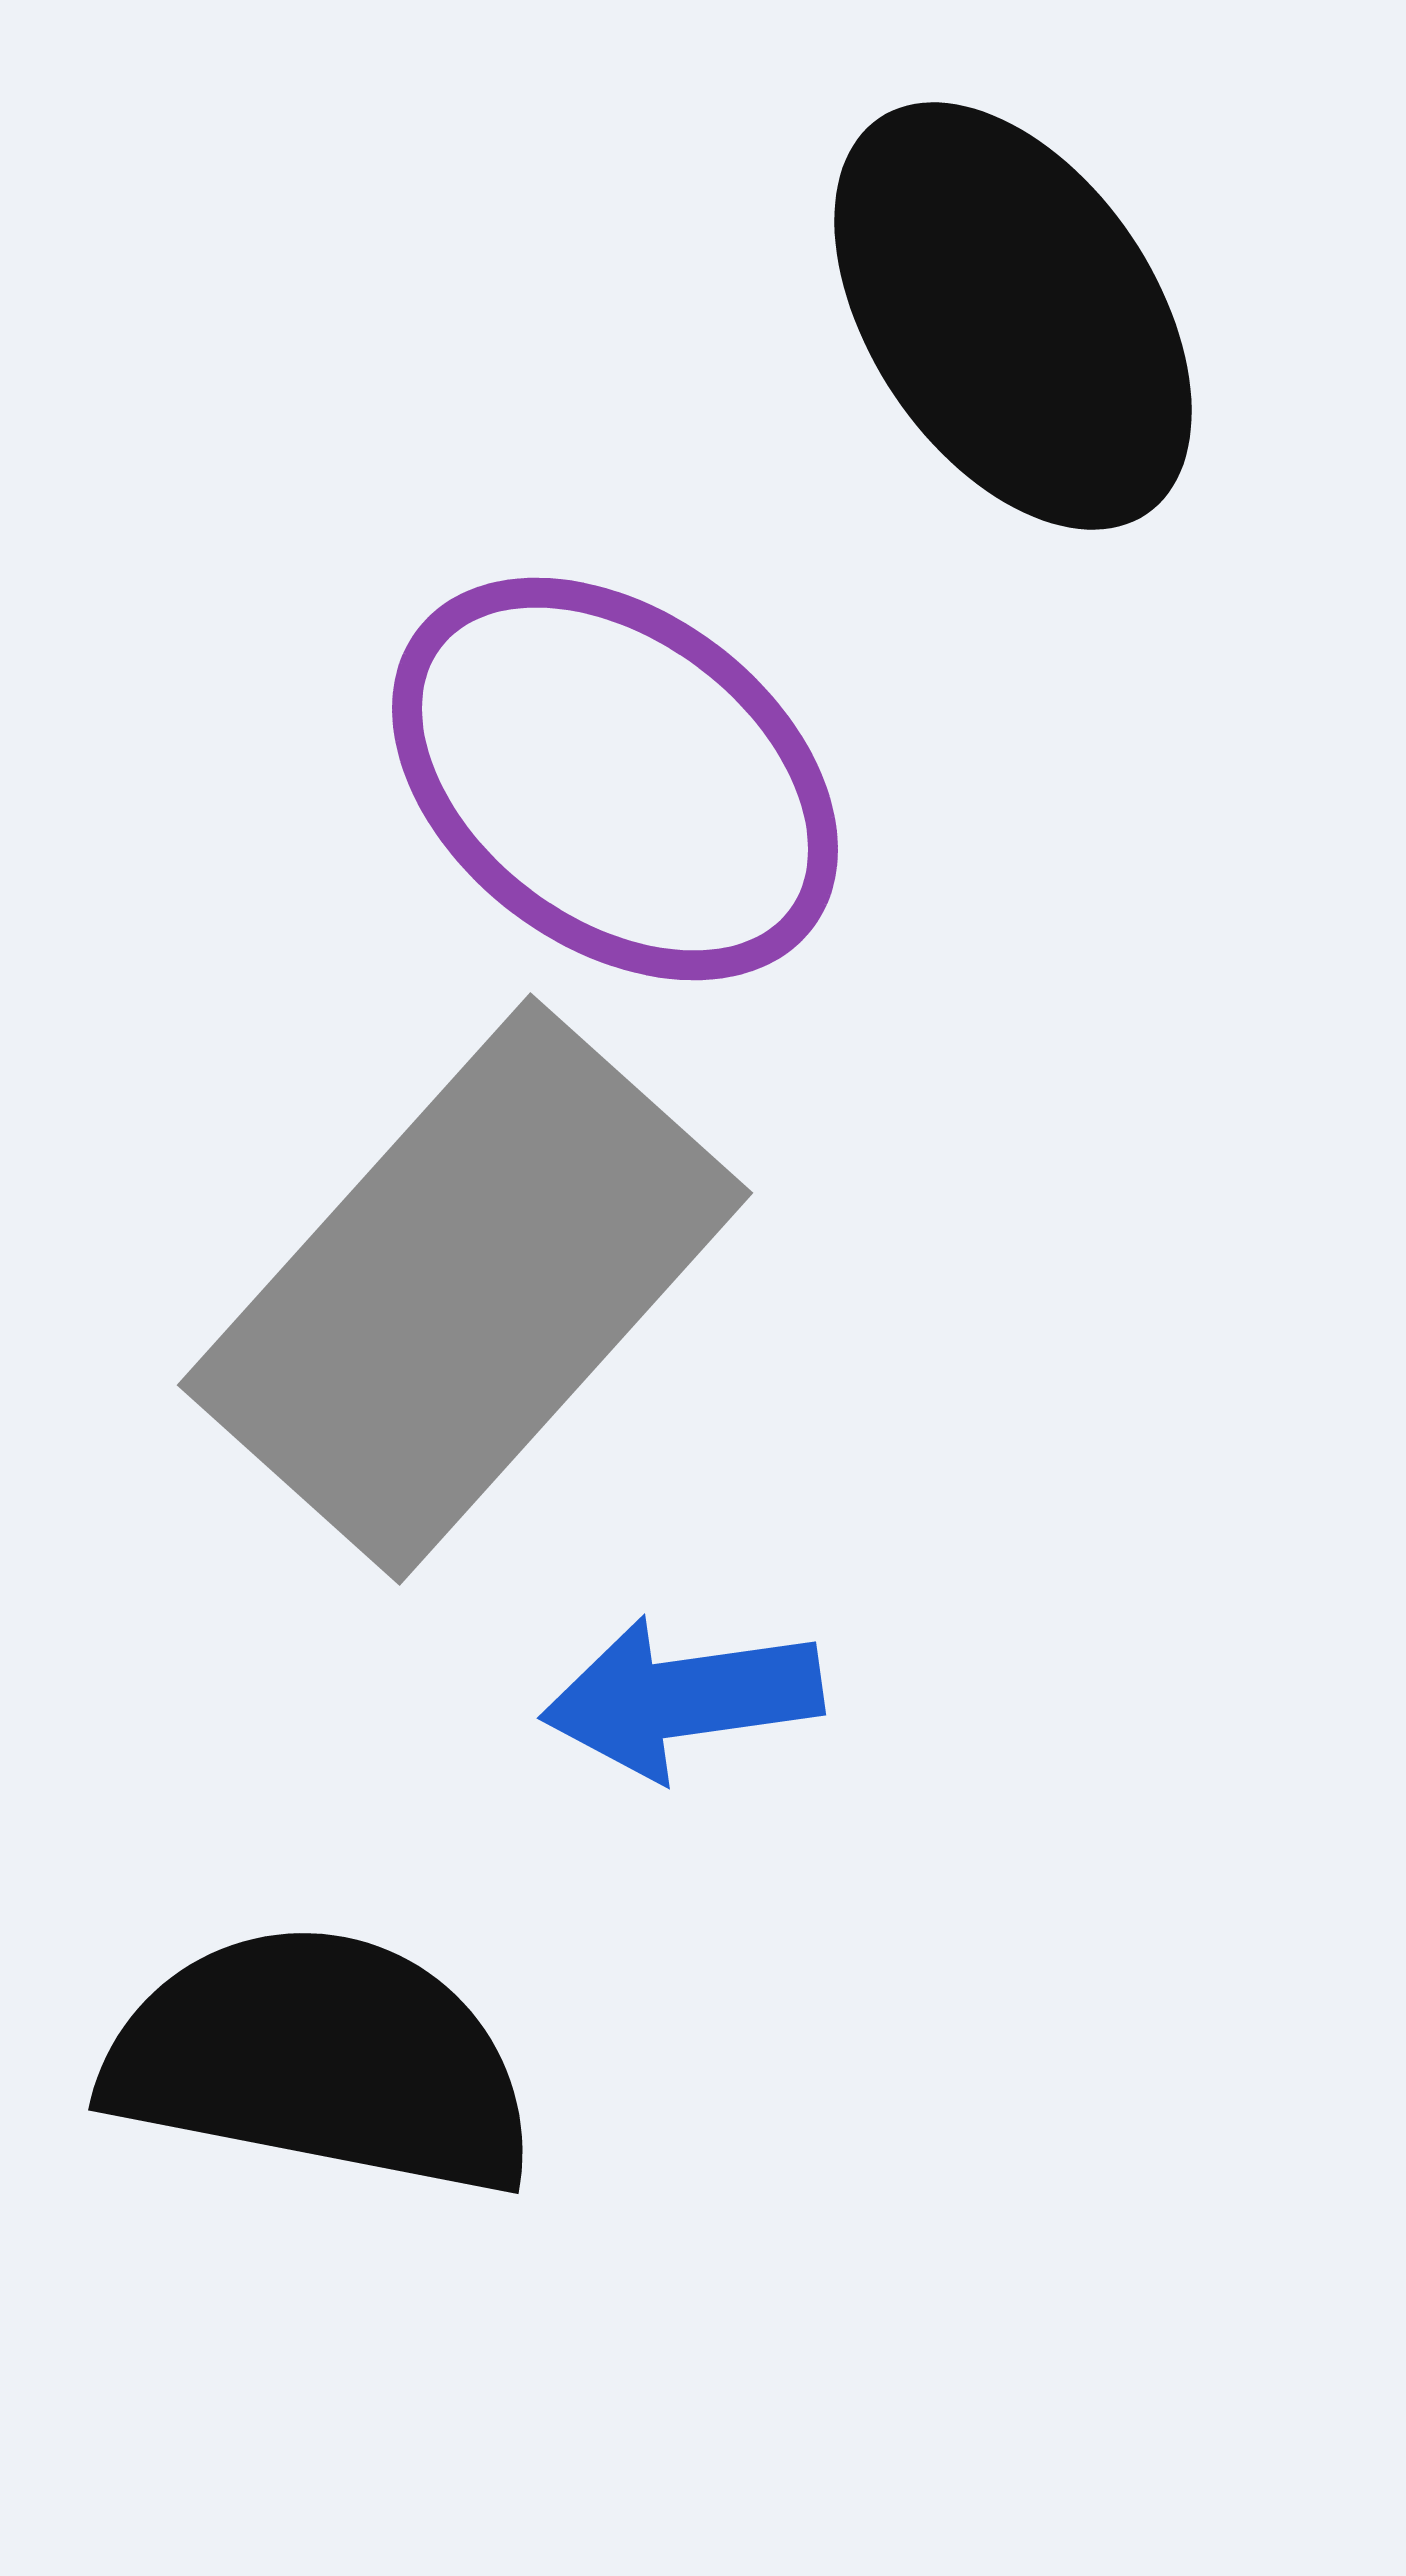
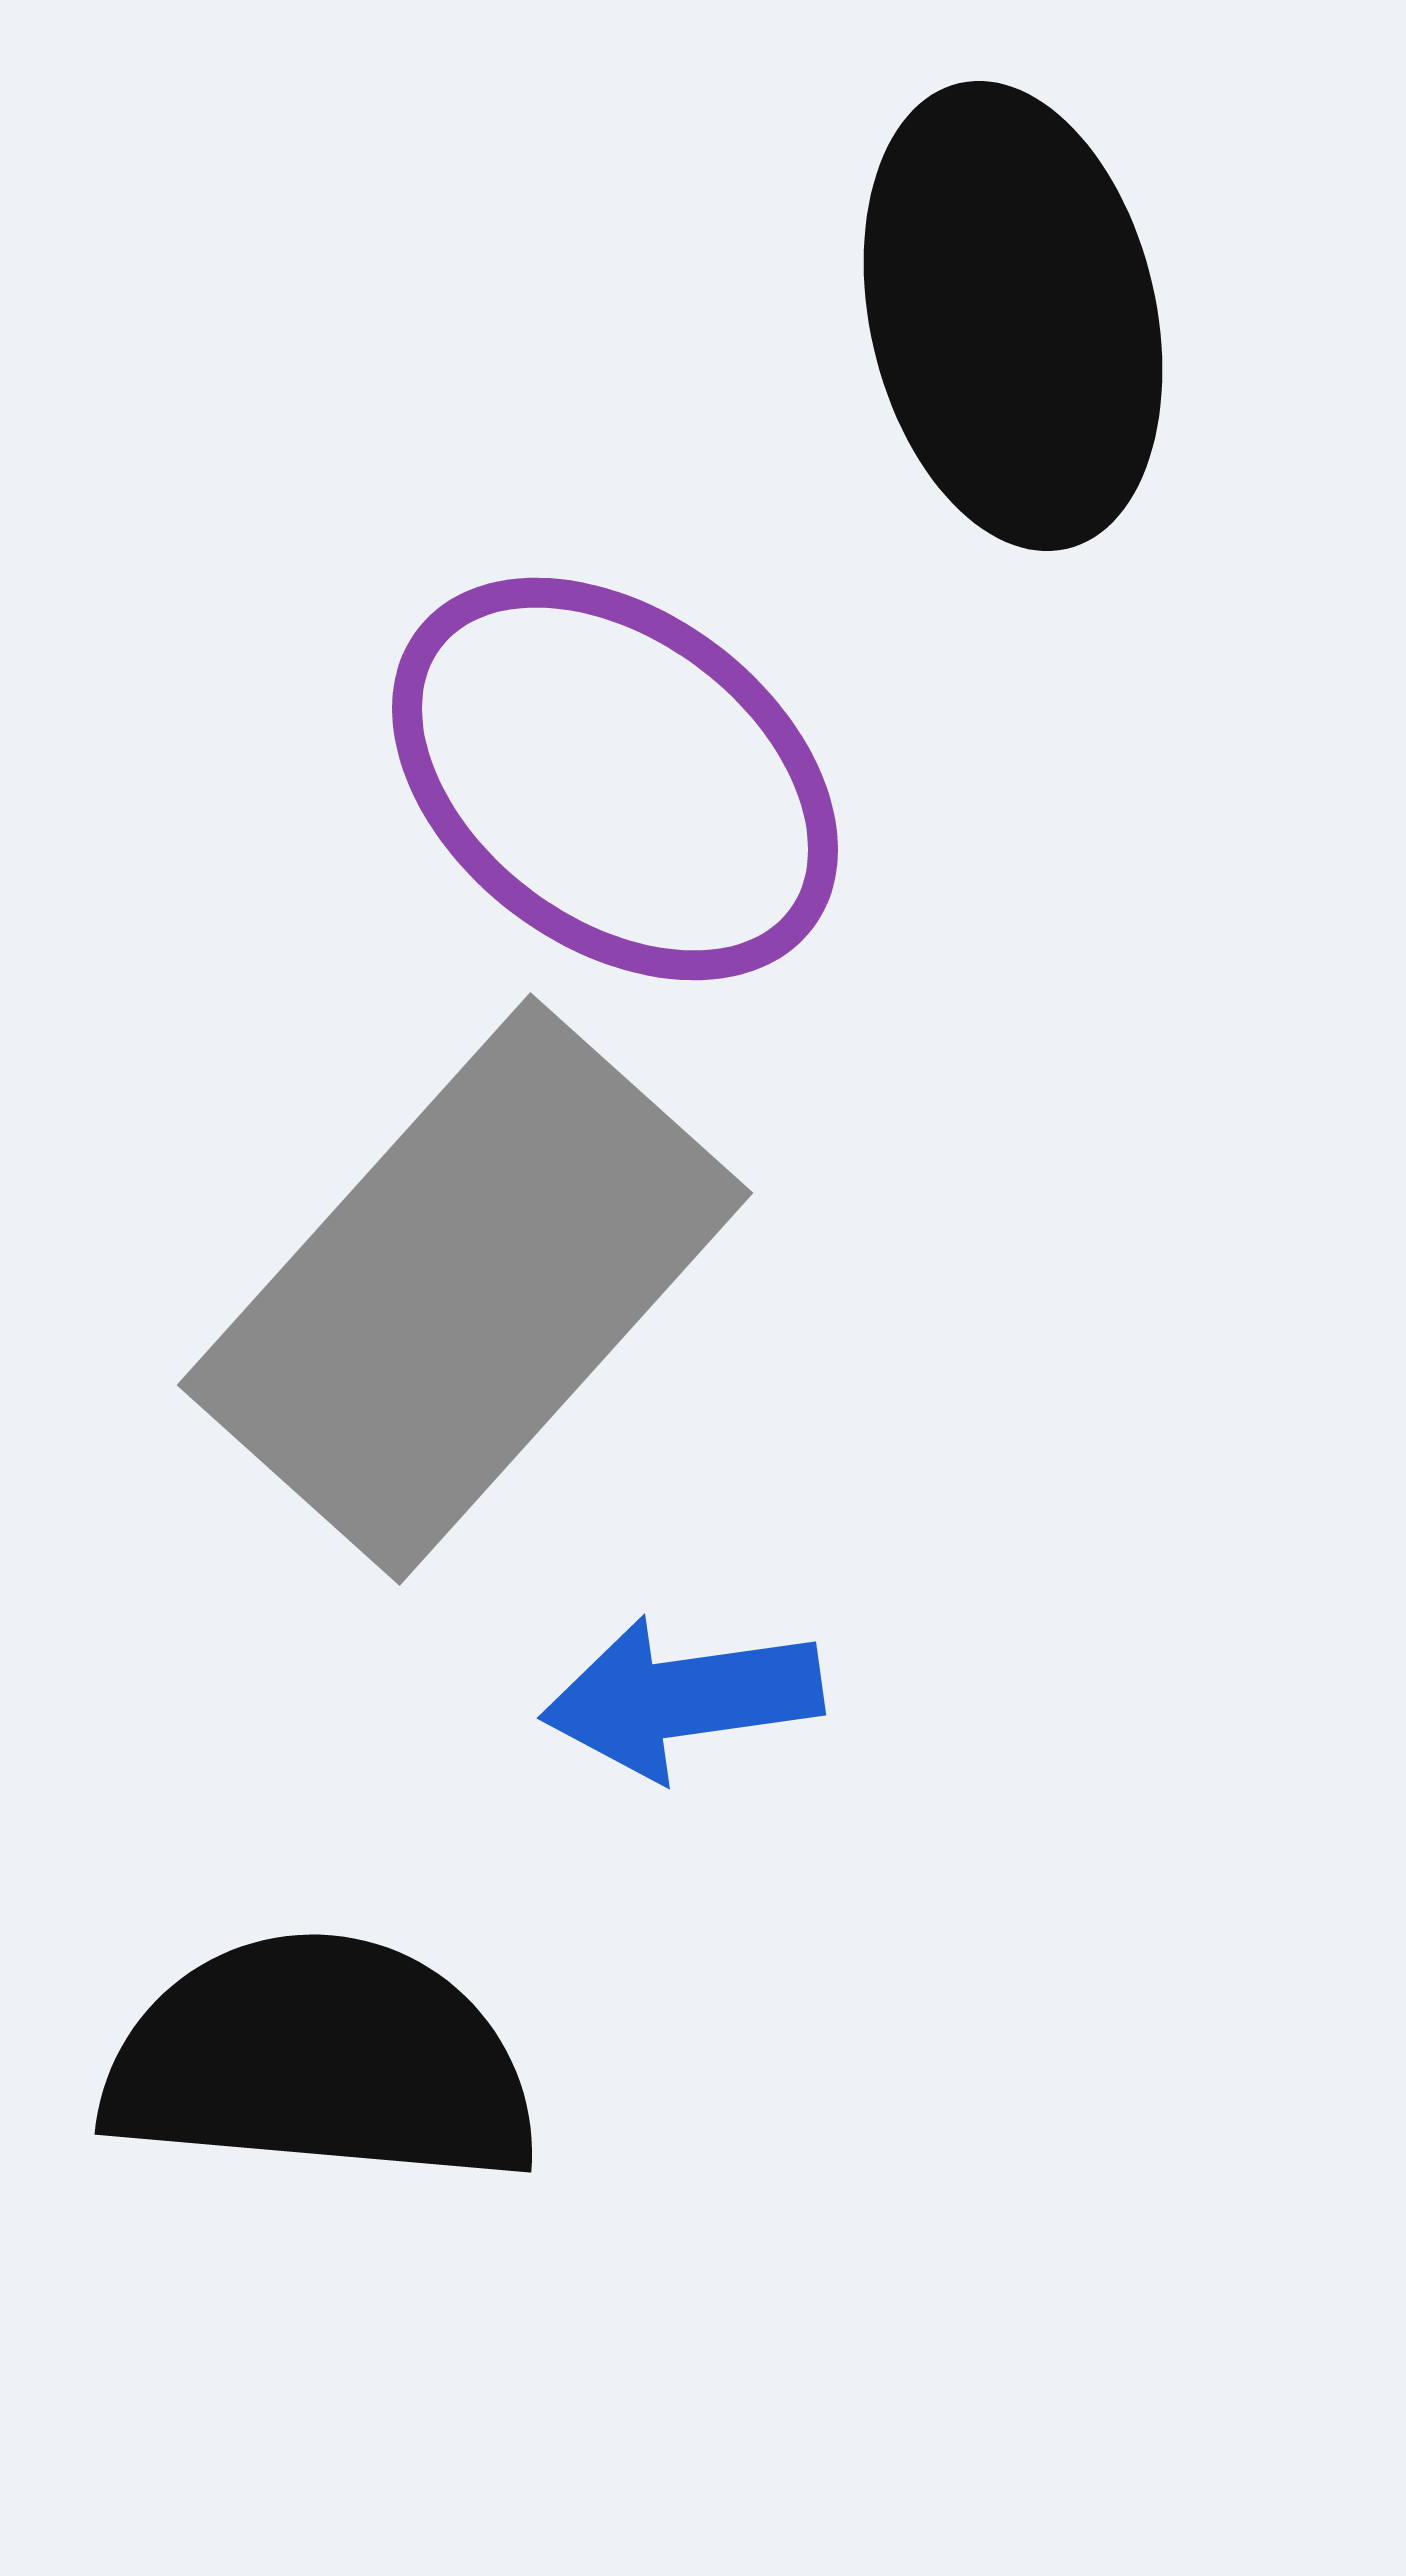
black ellipse: rotated 21 degrees clockwise
black semicircle: rotated 6 degrees counterclockwise
